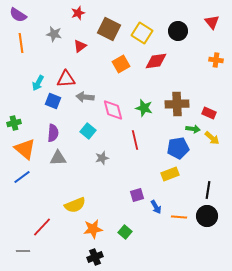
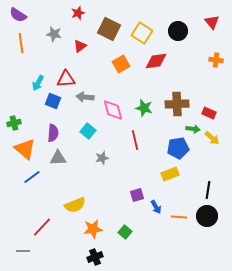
blue line at (22, 177): moved 10 px right
